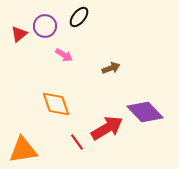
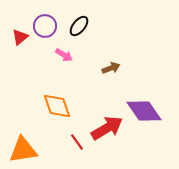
black ellipse: moved 9 px down
red triangle: moved 1 px right, 3 px down
orange diamond: moved 1 px right, 2 px down
purple diamond: moved 1 px left, 1 px up; rotated 9 degrees clockwise
